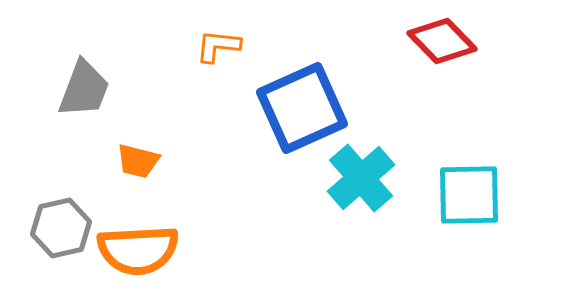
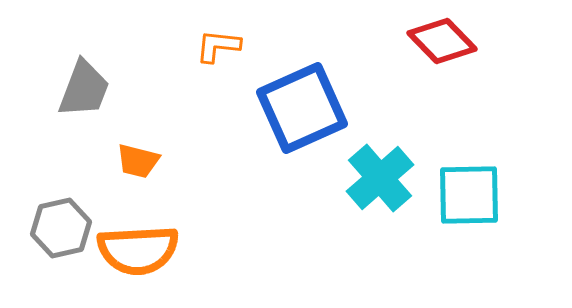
cyan cross: moved 19 px right
